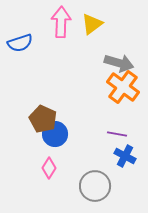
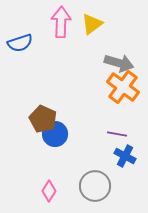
pink diamond: moved 23 px down
